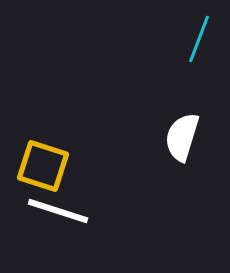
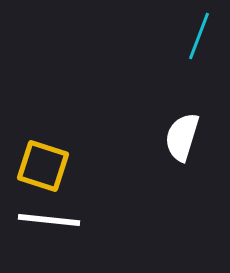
cyan line: moved 3 px up
white line: moved 9 px left, 9 px down; rotated 12 degrees counterclockwise
